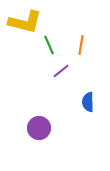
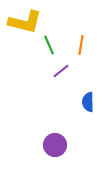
purple circle: moved 16 px right, 17 px down
